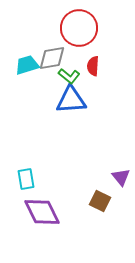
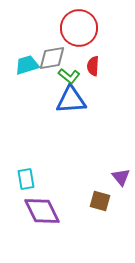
brown square: rotated 10 degrees counterclockwise
purple diamond: moved 1 px up
